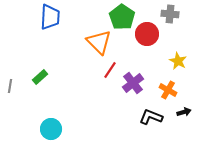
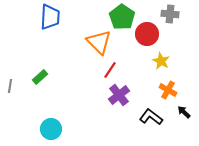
yellow star: moved 17 px left
purple cross: moved 14 px left, 12 px down
black arrow: rotated 120 degrees counterclockwise
black L-shape: rotated 15 degrees clockwise
